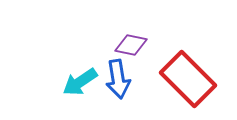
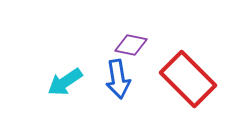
cyan arrow: moved 15 px left
